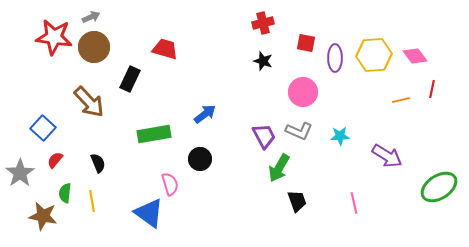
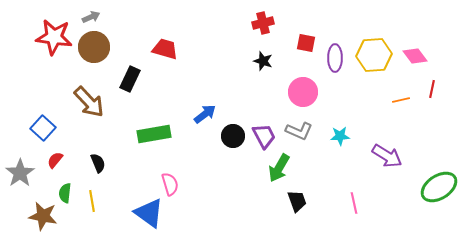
black circle: moved 33 px right, 23 px up
